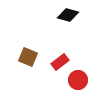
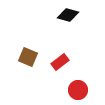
red circle: moved 10 px down
